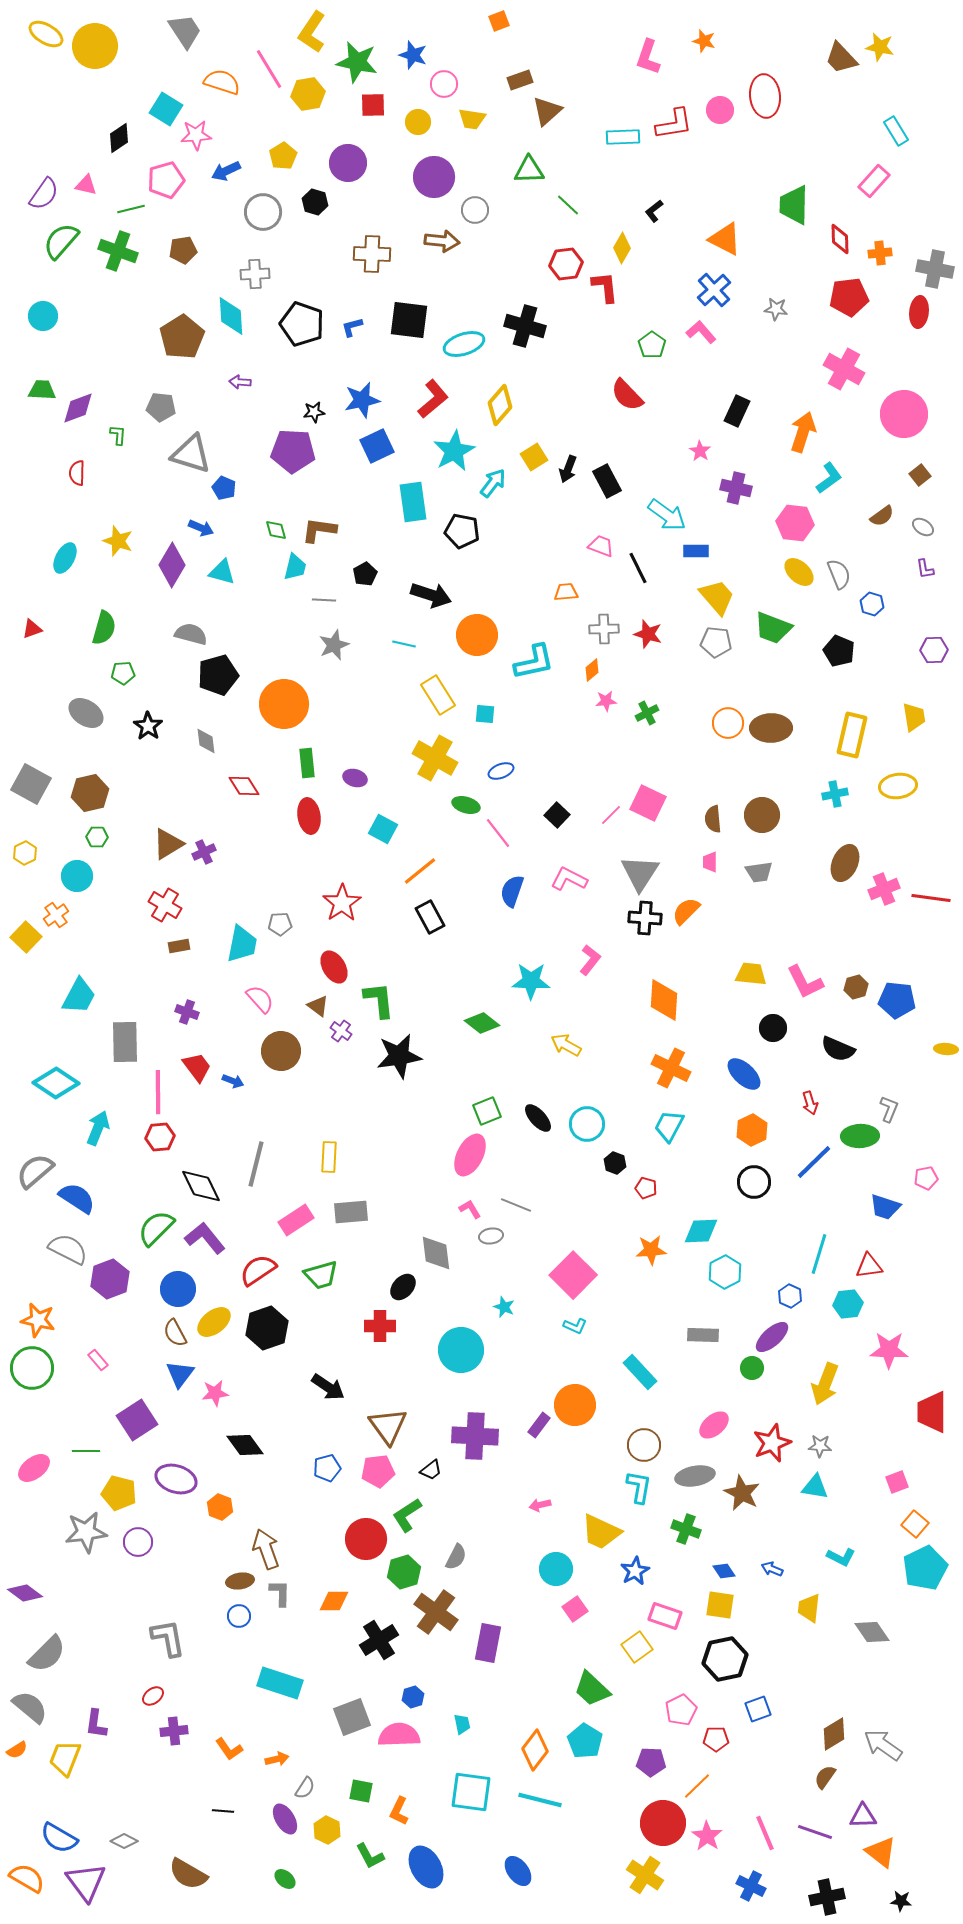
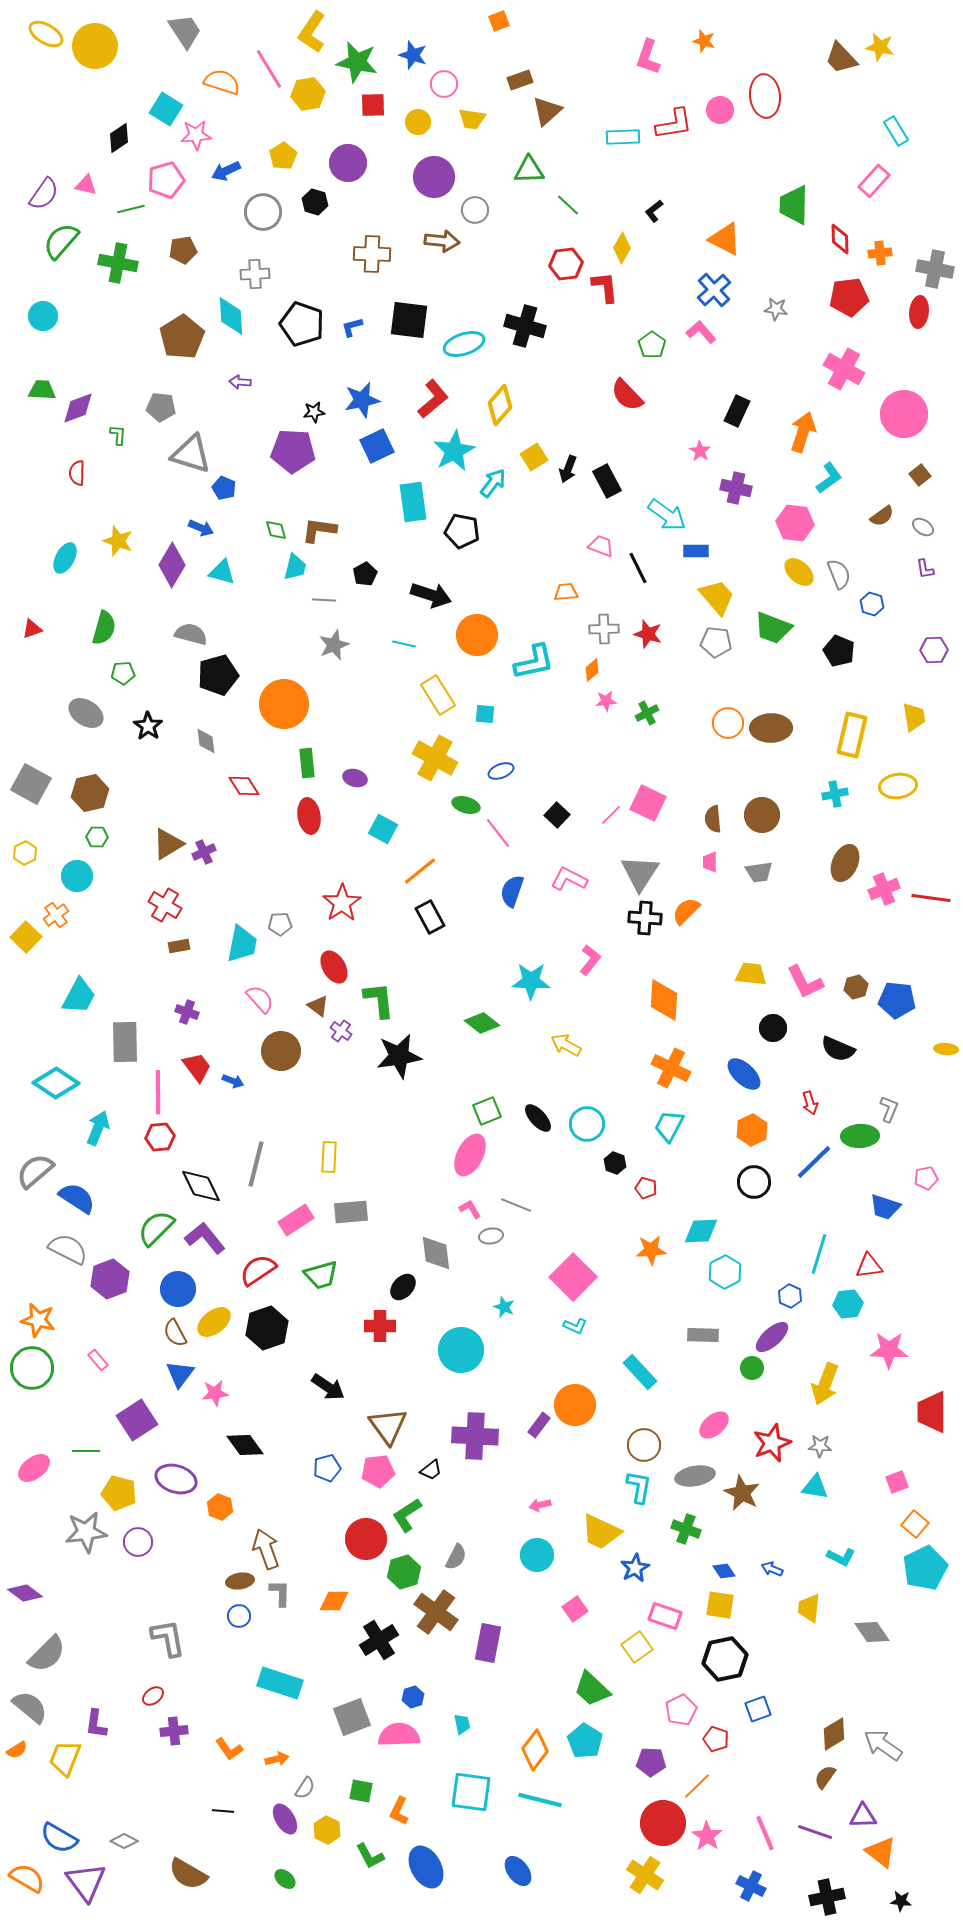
green cross at (118, 251): moved 12 px down; rotated 9 degrees counterclockwise
pink square at (573, 1275): moved 2 px down
cyan circle at (556, 1569): moved 19 px left, 14 px up
blue star at (635, 1571): moved 3 px up
red pentagon at (716, 1739): rotated 20 degrees clockwise
